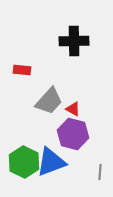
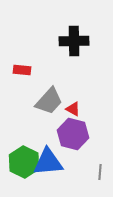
blue triangle: moved 3 px left; rotated 16 degrees clockwise
